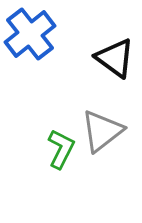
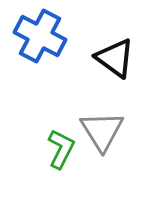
blue cross: moved 10 px right, 2 px down; rotated 24 degrees counterclockwise
gray triangle: rotated 24 degrees counterclockwise
